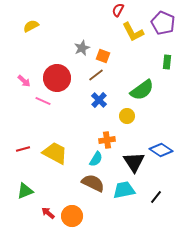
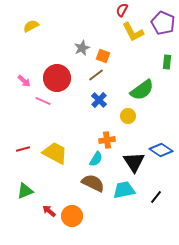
red semicircle: moved 4 px right
yellow circle: moved 1 px right
red arrow: moved 1 px right, 2 px up
